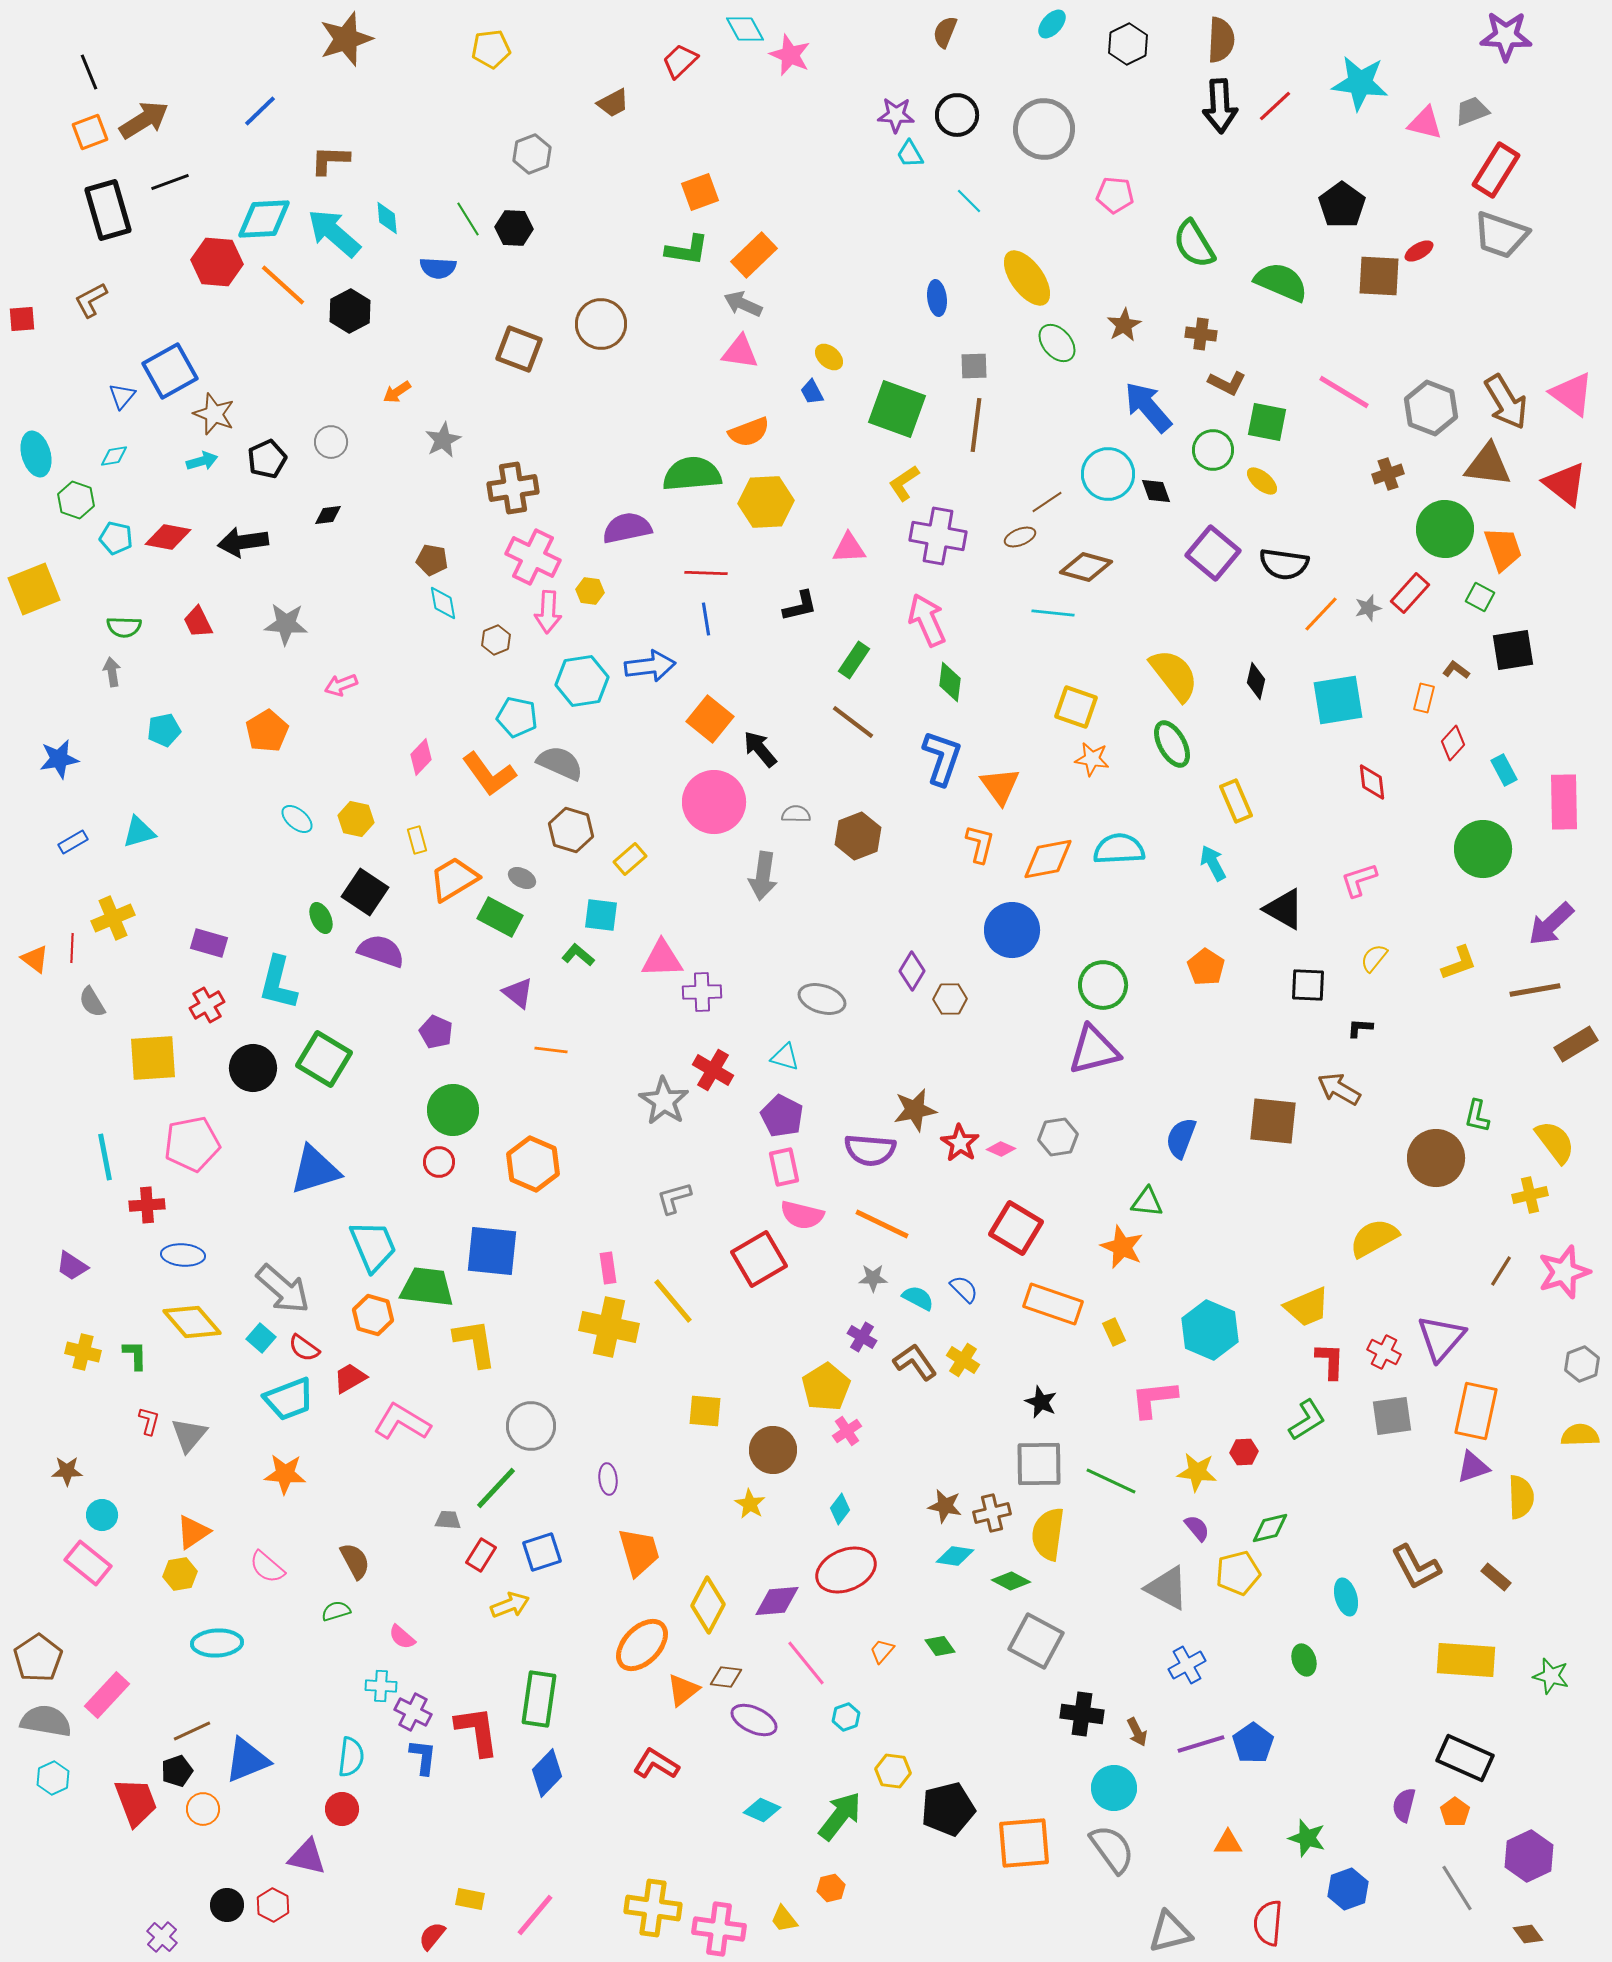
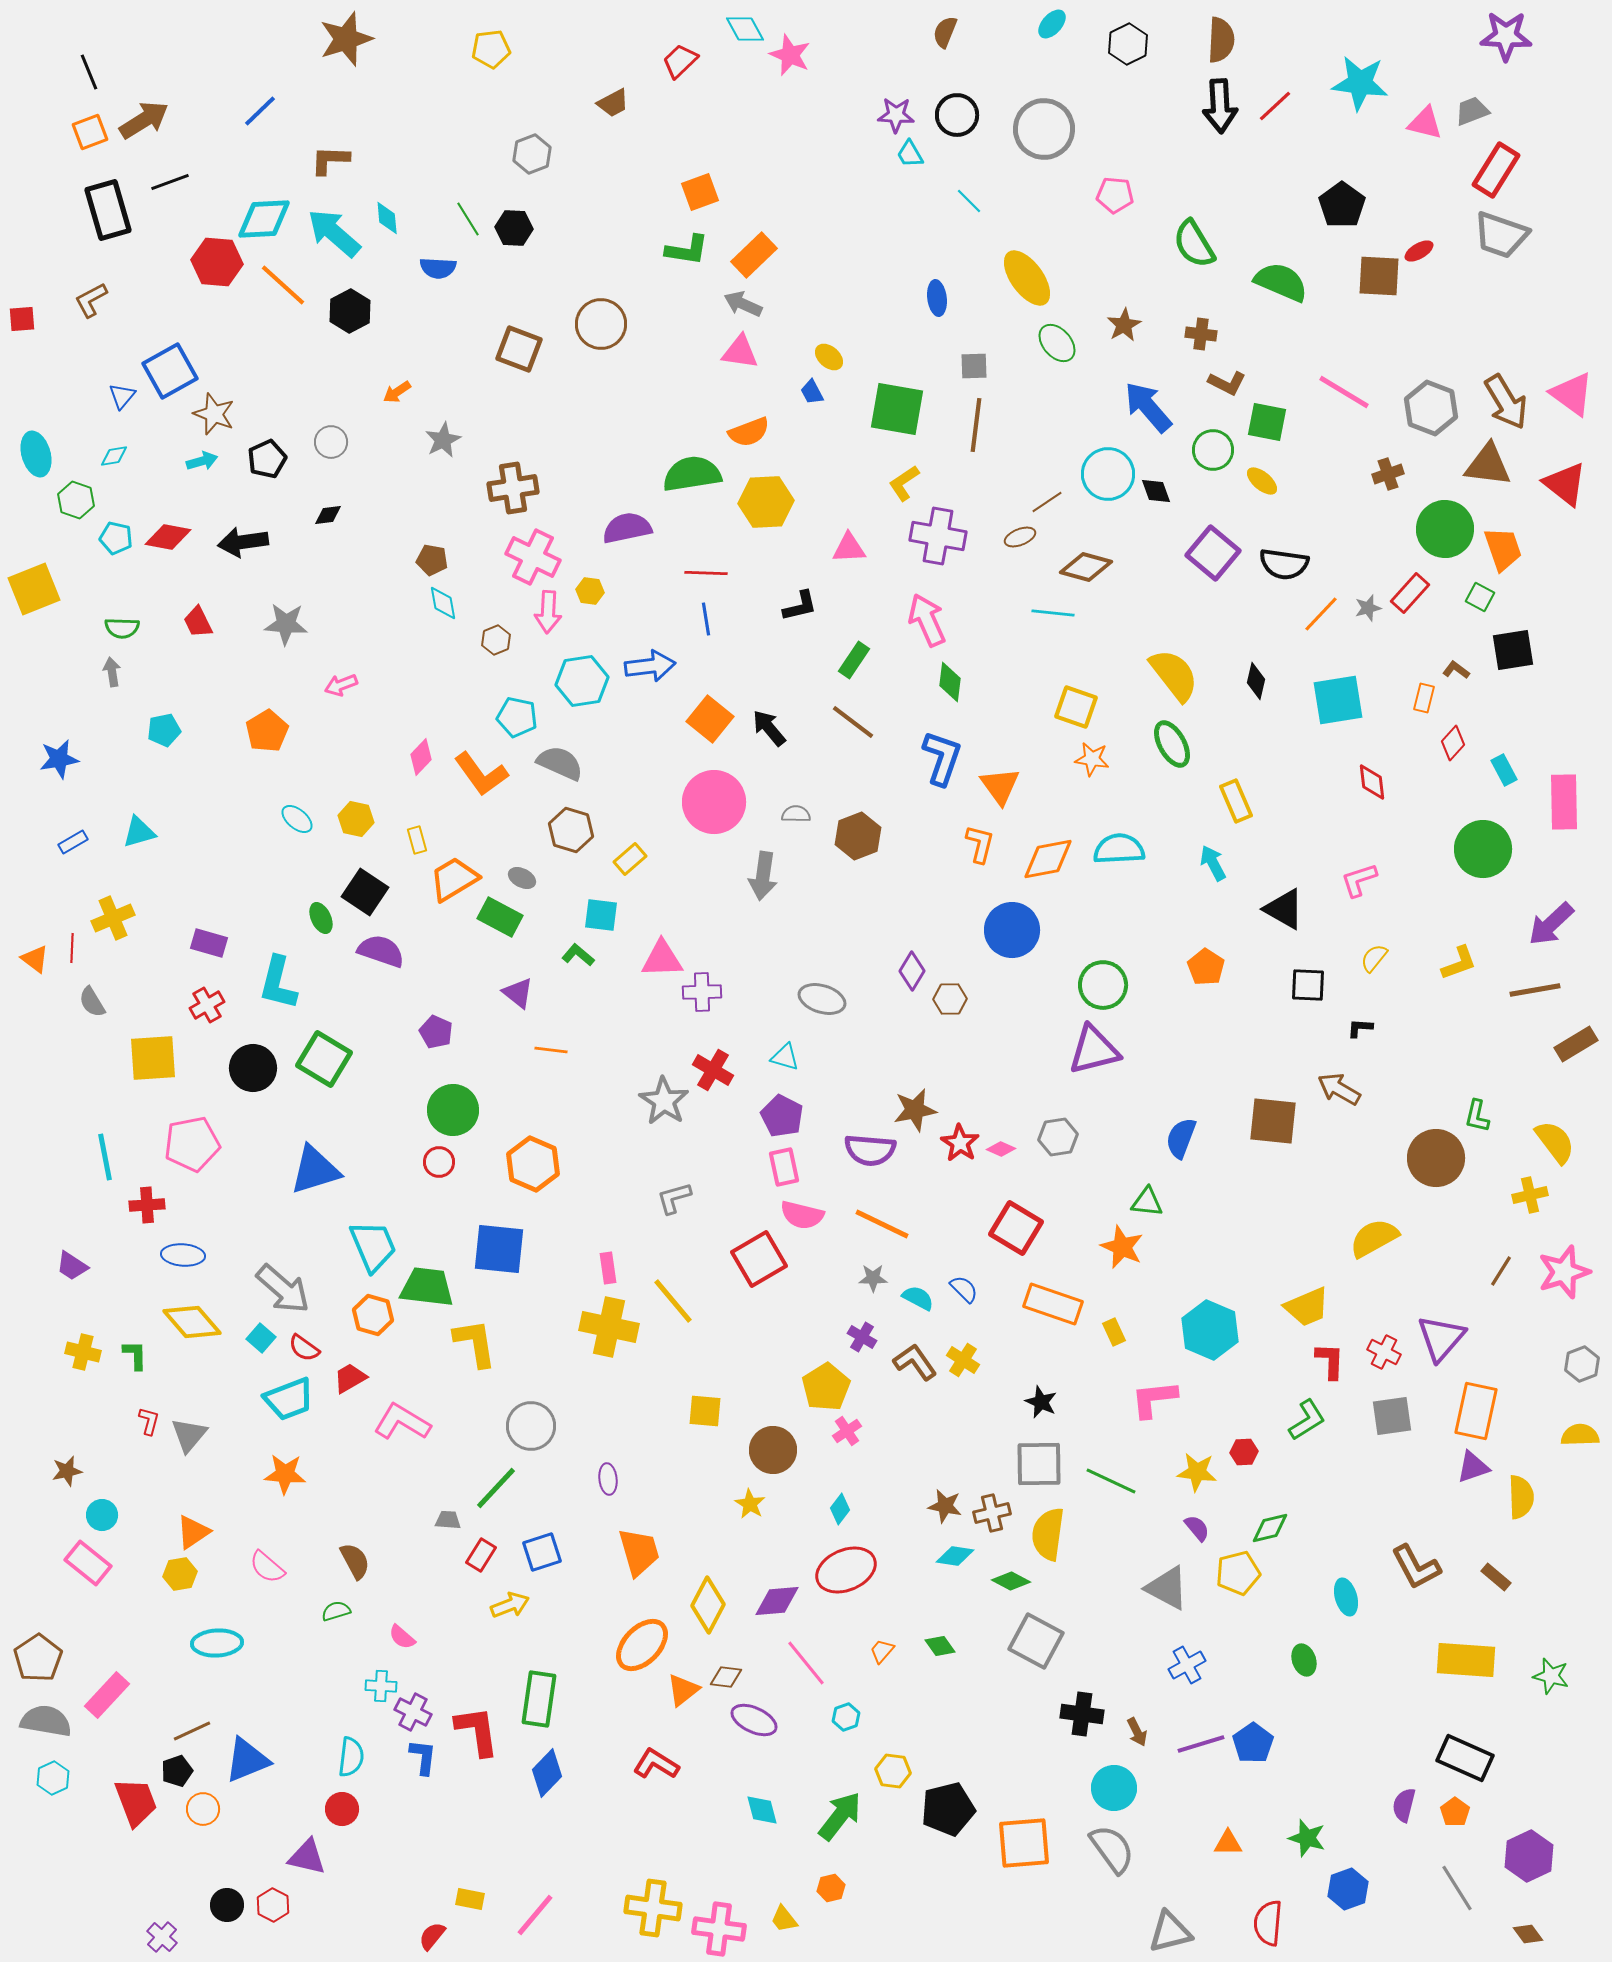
green square at (897, 409): rotated 10 degrees counterclockwise
green semicircle at (692, 474): rotated 4 degrees counterclockwise
green semicircle at (124, 627): moved 2 px left, 1 px down
black arrow at (760, 749): moved 9 px right, 21 px up
orange L-shape at (489, 774): moved 8 px left
blue square at (492, 1251): moved 7 px right, 2 px up
brown star at (67, 1471): rotated 12 degrees counterclockwise
cyan diamond at (762, 1810): rotated 51 degrees clockwise
